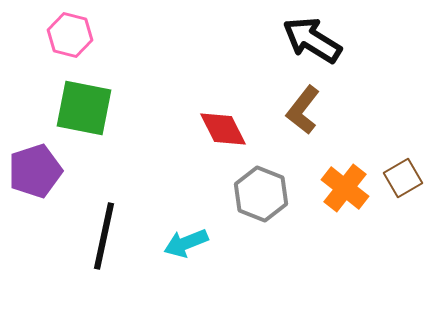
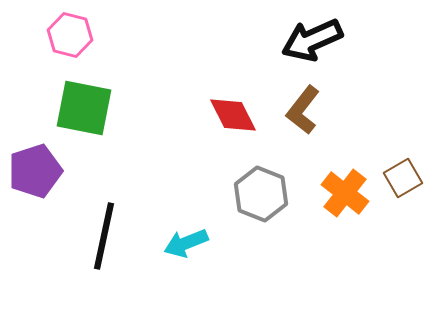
black arrow: rotated 56 degrees counterclockwise
red diamond: moved 10 px right, 14 px up
orange cross: moved 5 px down
